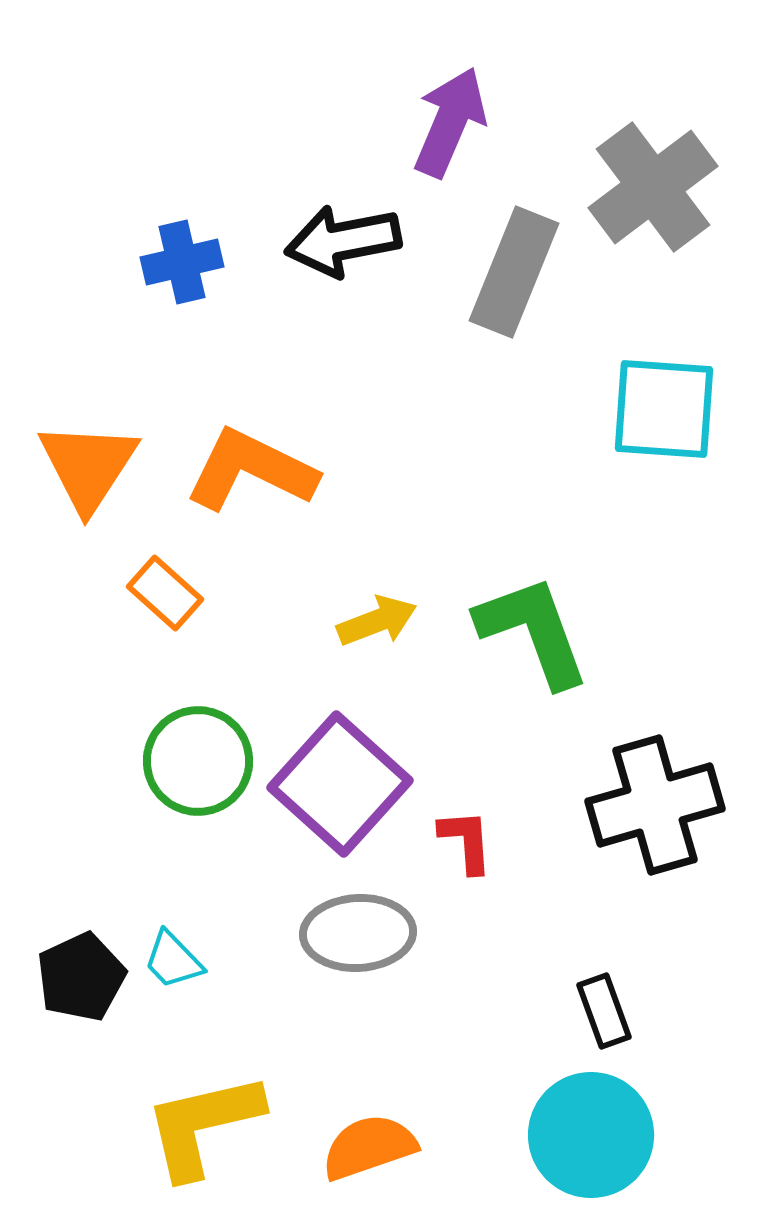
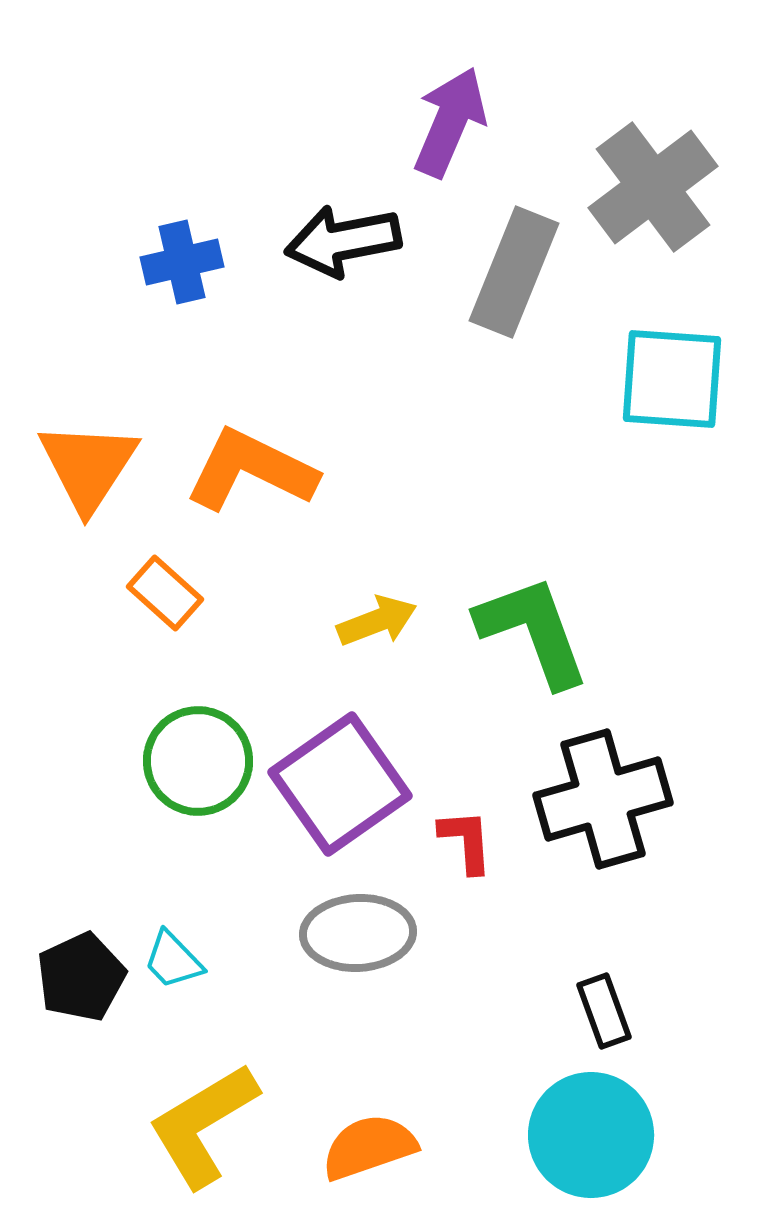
cyan square: moved 8 px right, 30 px up
purple square: rotated 13 degrees clockwise
black cross: moved 52 px left, 6 px up
yellow L-shape: rotated 18 degrees counterclockwise
